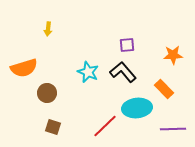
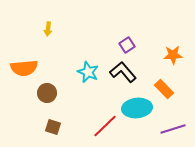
purple square: rotated 28 degrees counterclockwise
orange semicircle: rotated 12 degrees clockwise
purple line: rotated 15 degrees counterclockwise
